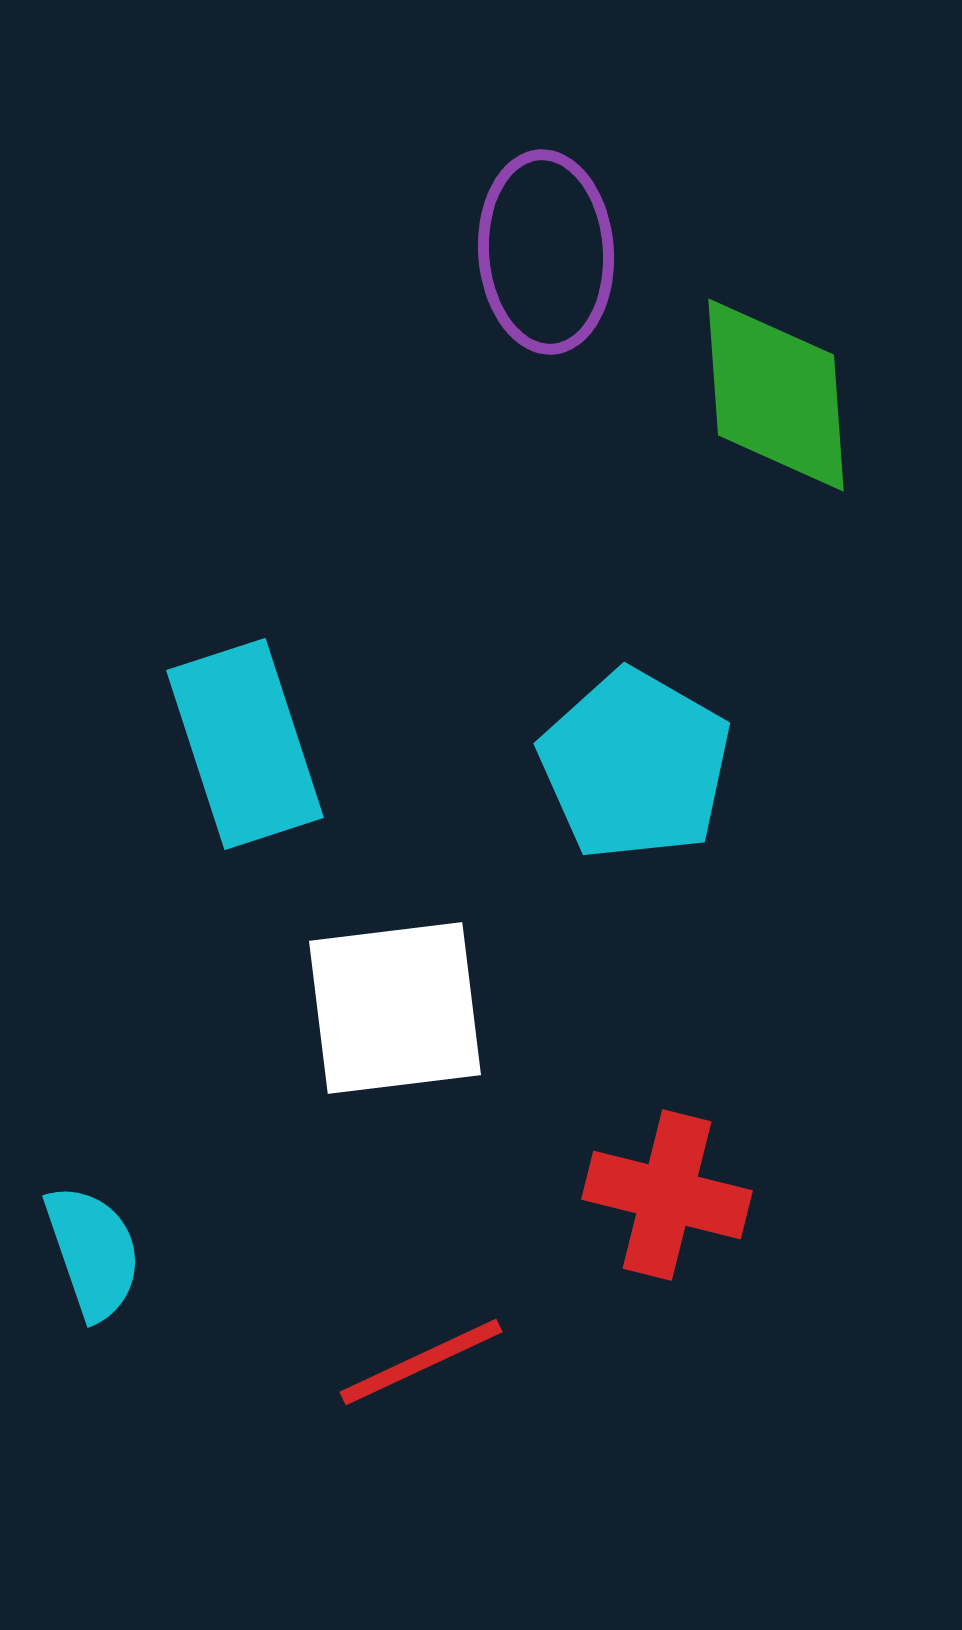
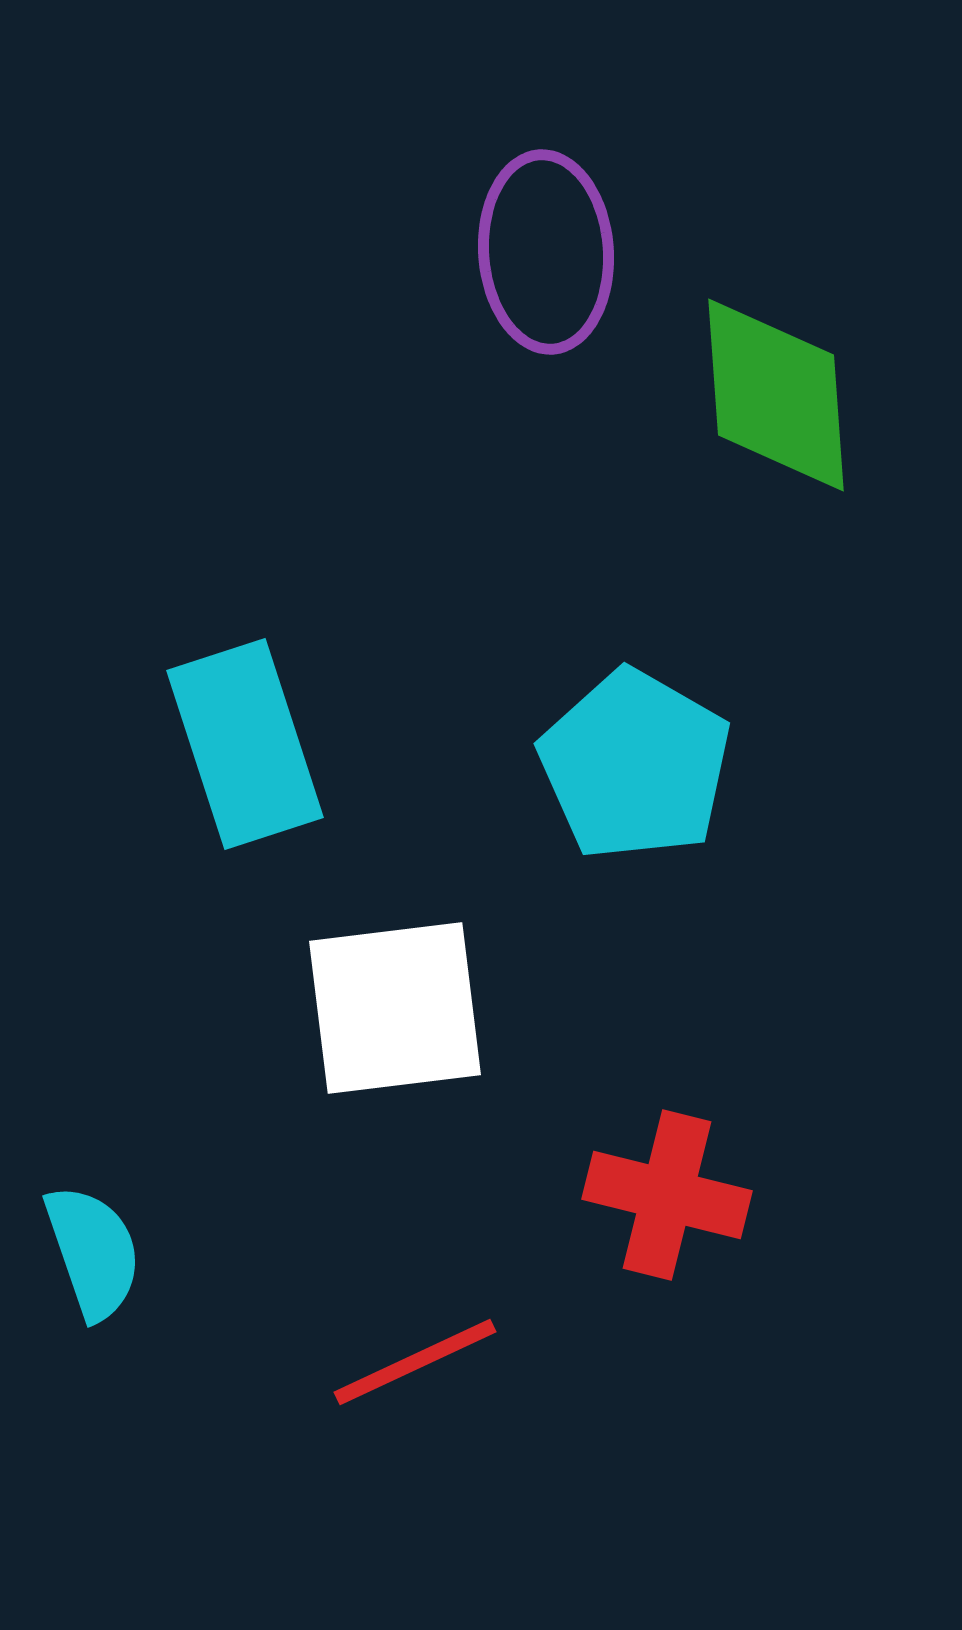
red line: moved 6 px left
